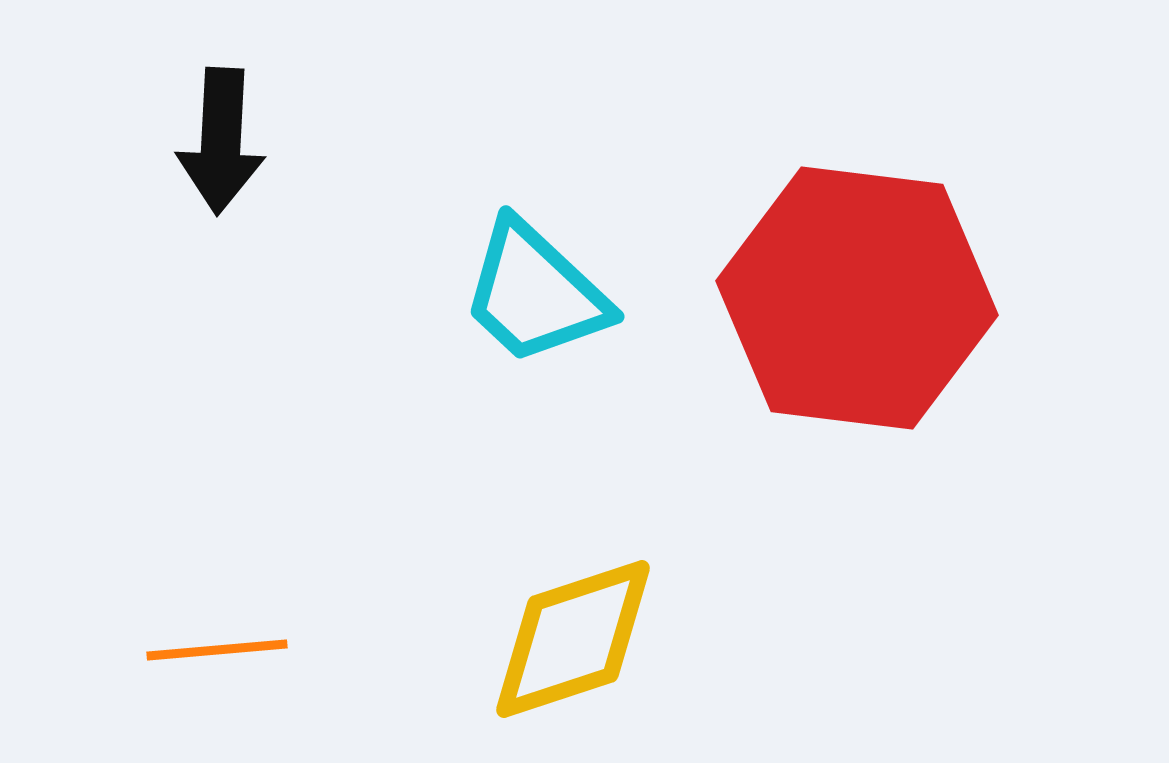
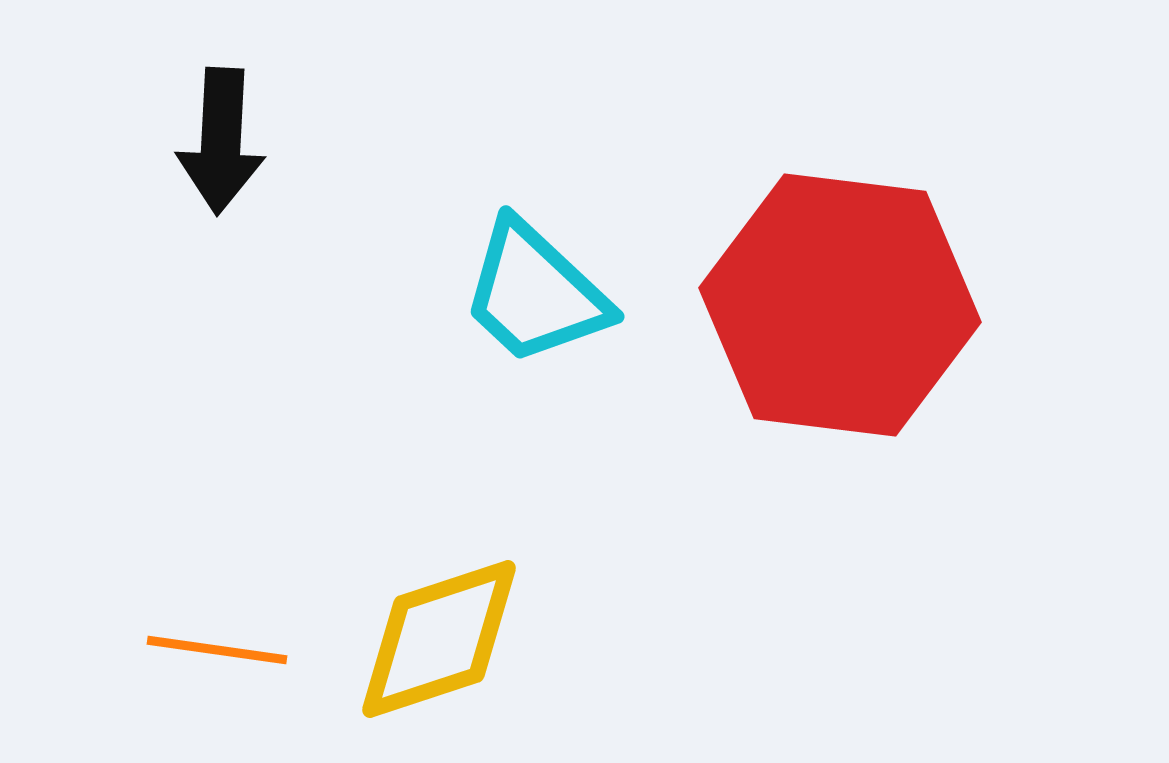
red hexagon: moved 17 px left, 7 px down
yellow diamond: moved 134 px left
orange line: rotated 13 degrees clockwise
